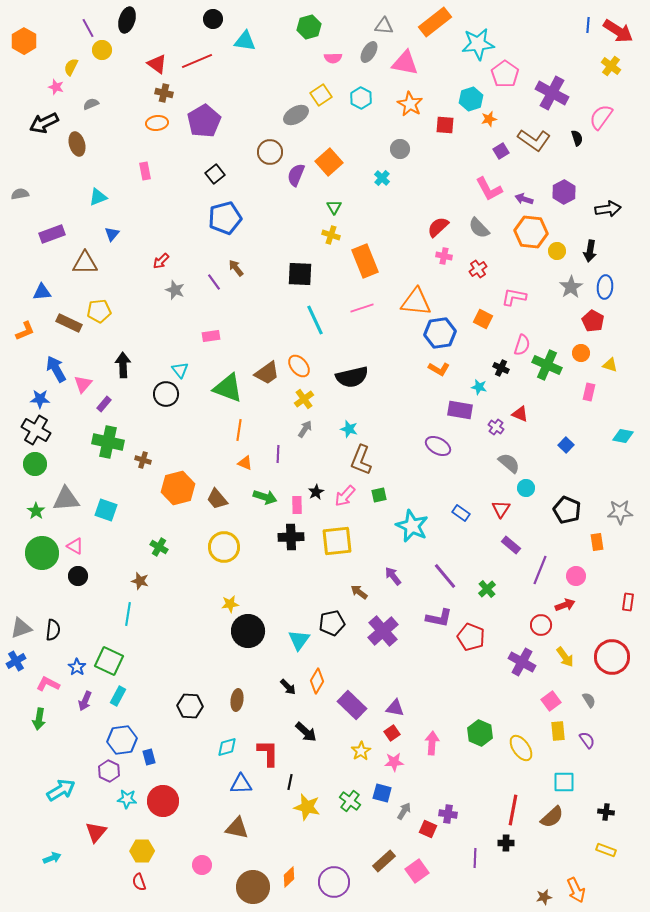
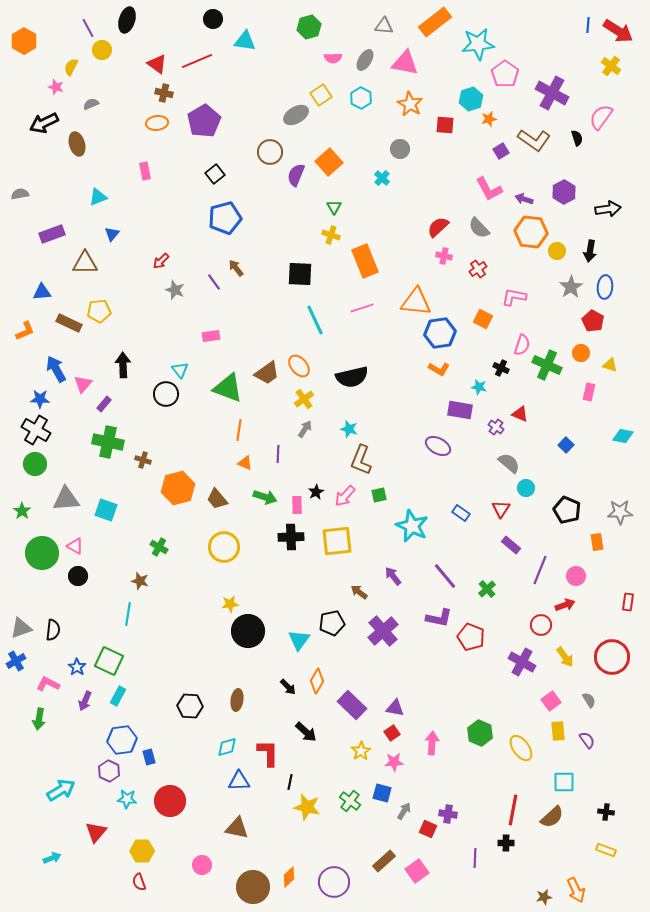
gray ellipse at (369, 52): moved 4 px left, 8 px down
green star at (36, 511): moved 14 px left
blue triangle at (241, 784): moved 2 px left, 3 px up
red circle at (163, 801): moved 7 px right
